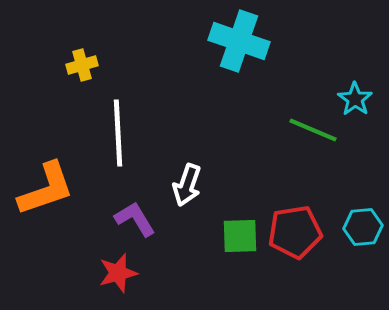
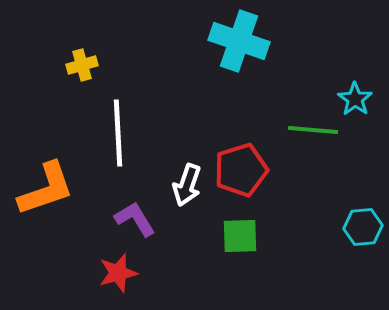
green line: rotated 18 degrees counterclockwise
red pentagon: moved 54 px left, 62 px up; rotated 8 degrees counterclockwise
